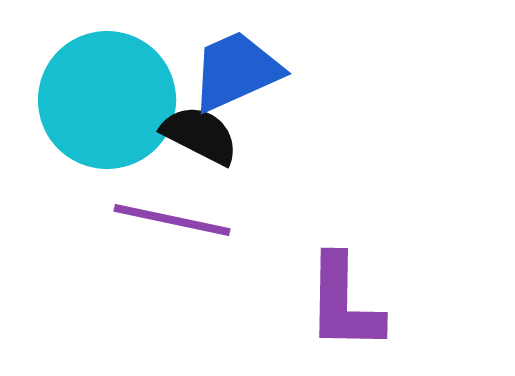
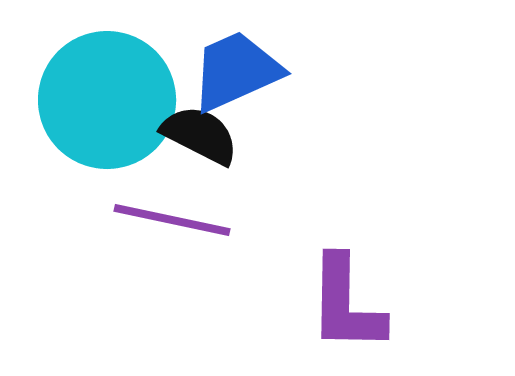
purple L-shape: moved 2 px right, 1 px down
